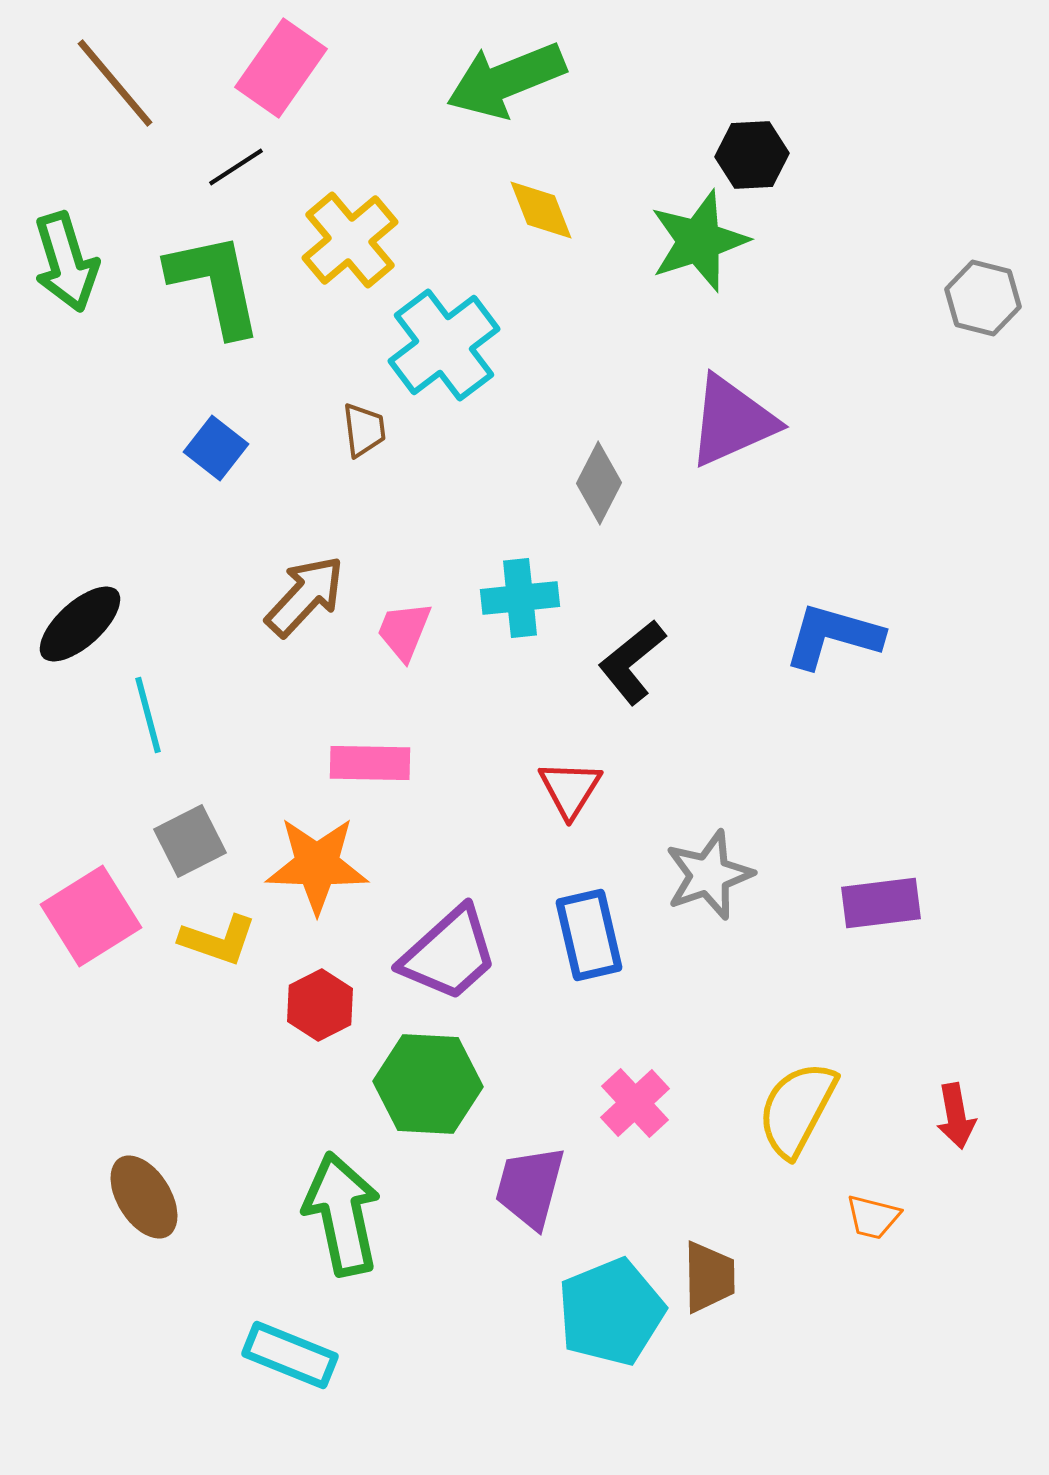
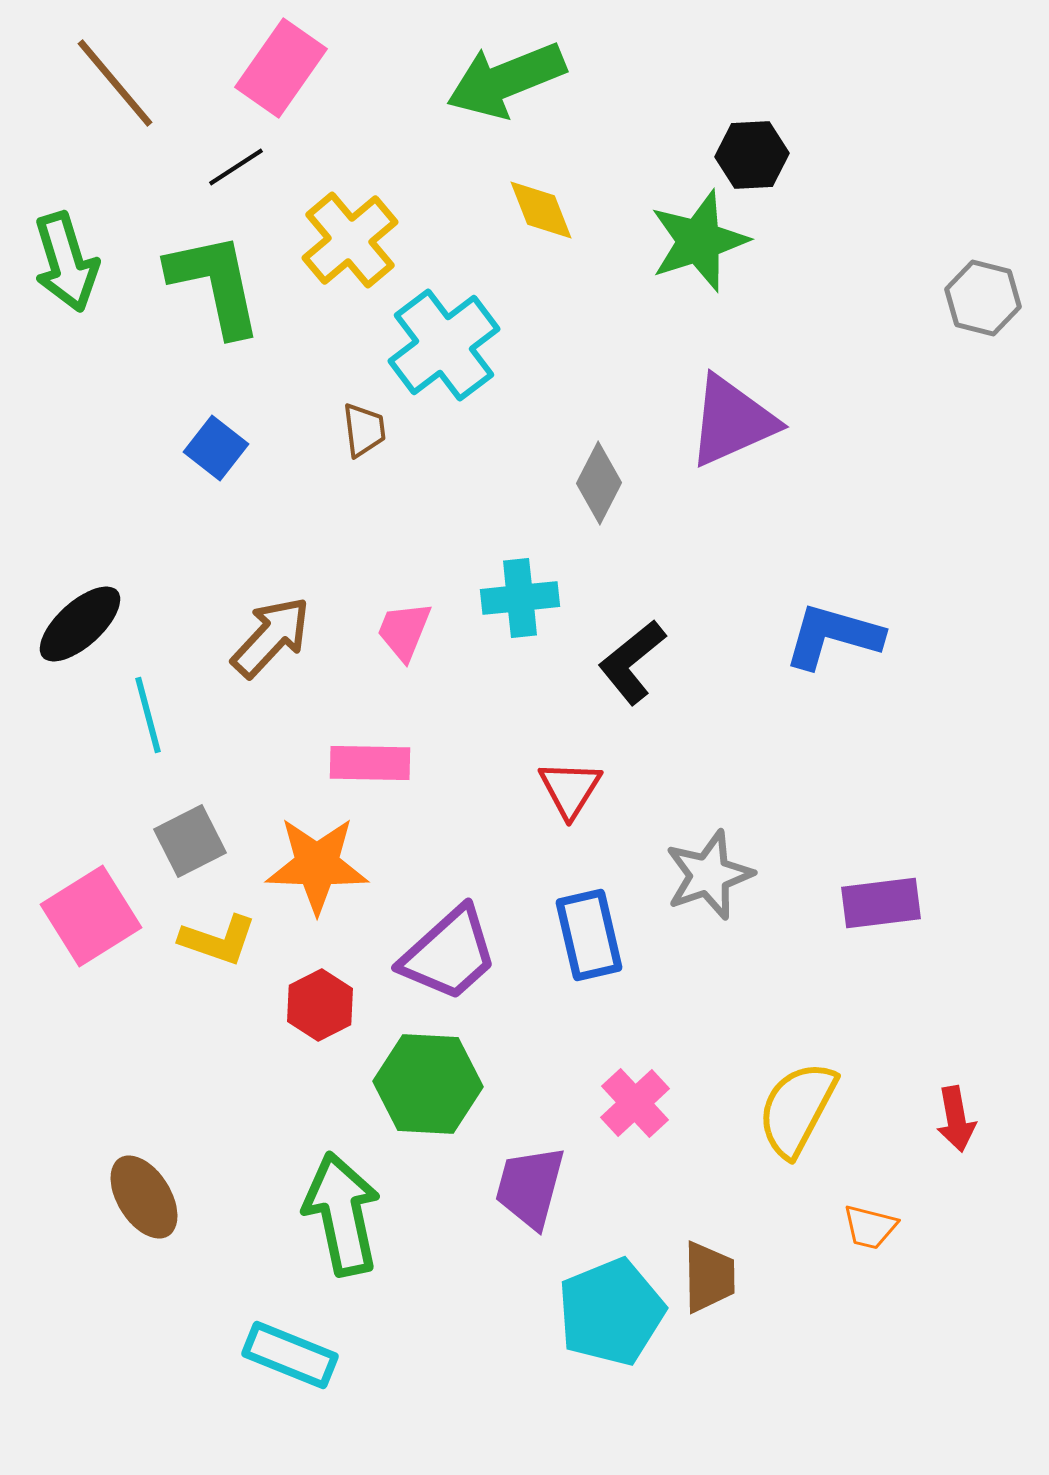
brown arrow at (305, 596): moved 34 px left, 41 px down
red arrow at (956, 1116): moved 3 px down
orange trapezoid at (873, 1217): moved 3 px left, 10 px down
